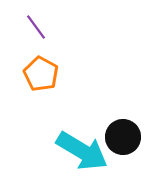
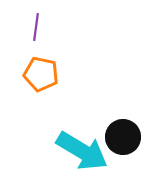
purple line: rotated 44 degrees clockwise
orange pentagon: rotated 16 degrees counterclockwise
